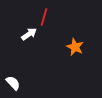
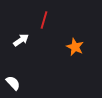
red line: moved 3 px down
white arrow: moved 8 px left, 6 px down
